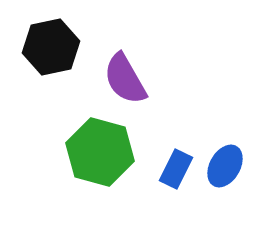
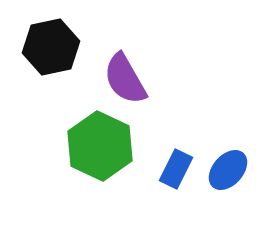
green hexagon: moved 6 px up; rotated 10 degrees clockwise
blue ellipse: moved 3 px right, 4 px down; rotated 12 degrees clockwise
